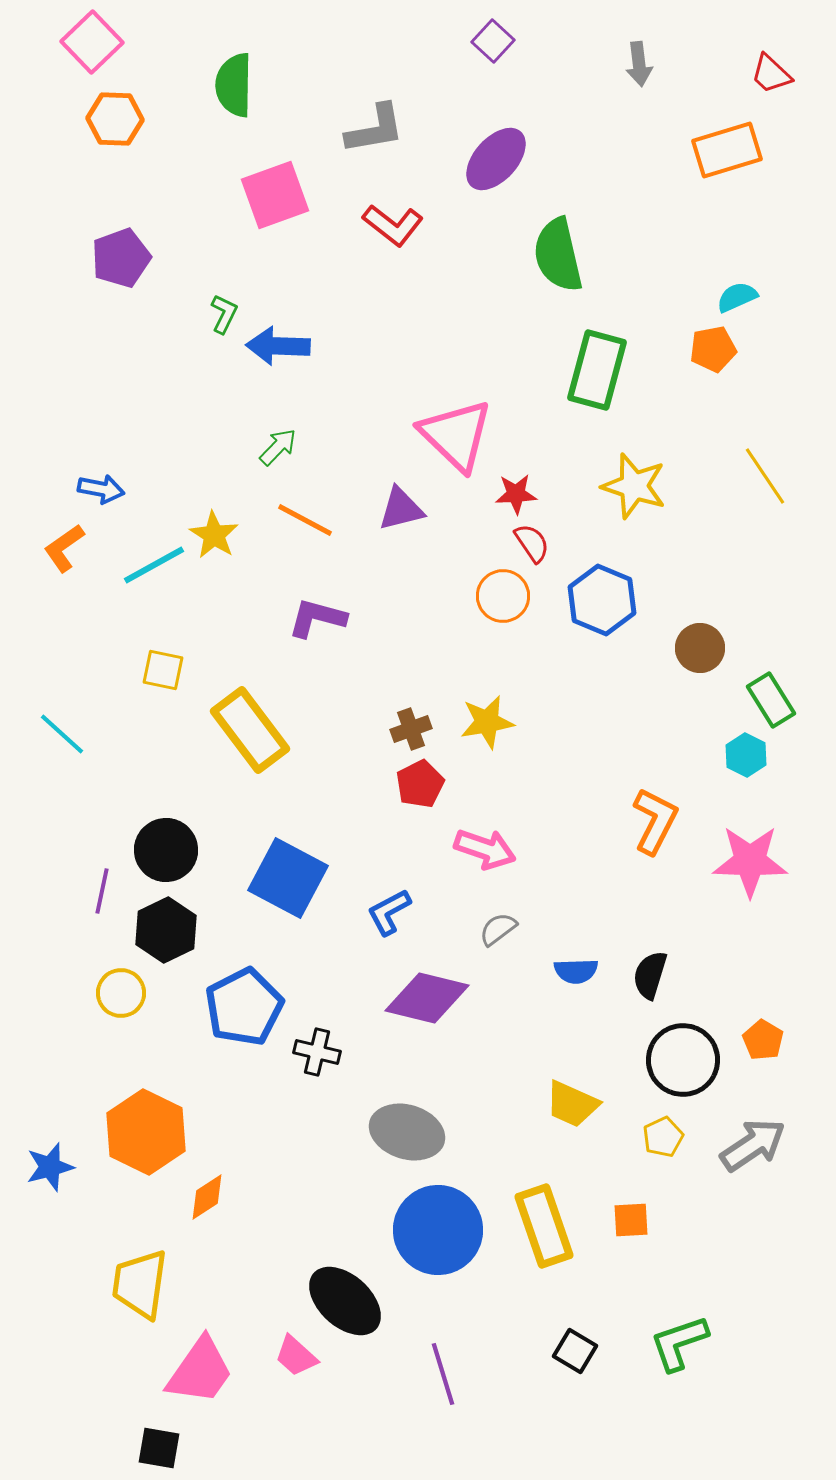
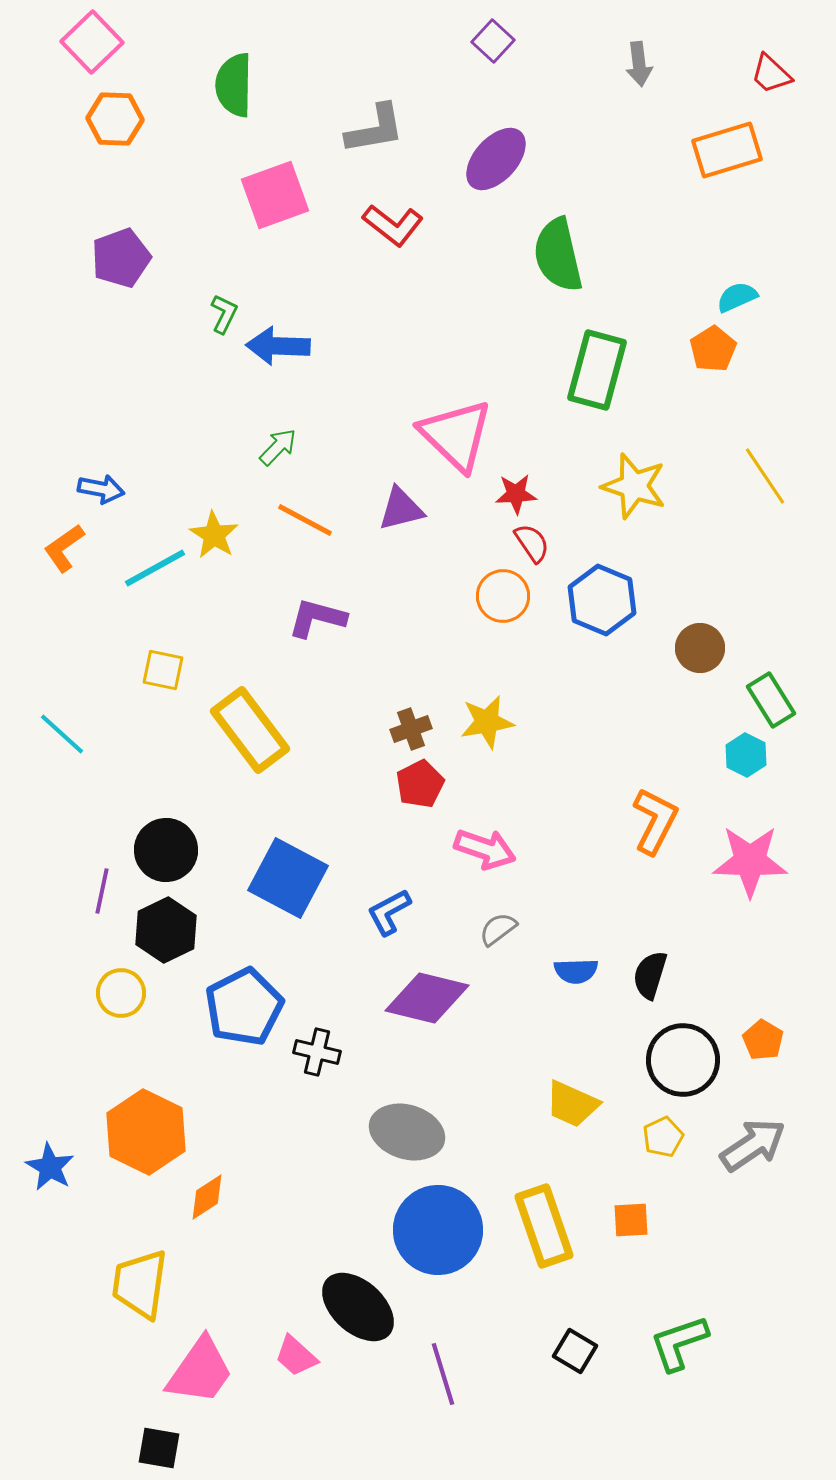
orange pentagon at (713, 349): rotated 21 degrees counterclockwise
cyan line at (154, 565): moved 1 px right, 3 px down
blue star at (50, 1167): rotated 27 degrees counterclockwise
black ellipse at (345, 1301): moved 13 px right, 6 px down
